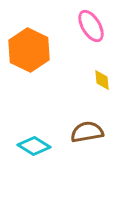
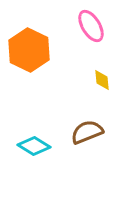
brown semicircle: rotated 12 degrees counterclockwise
